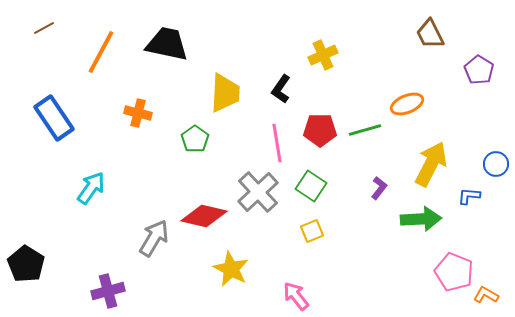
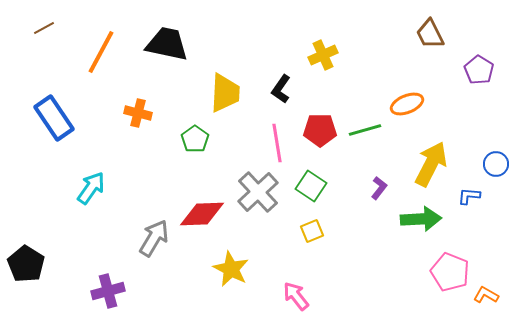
red diamond: moved 2 px left, 2 px up; rotated 15 degrees counterclockwise
pink pentagon: moved 4 px left
